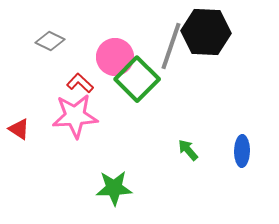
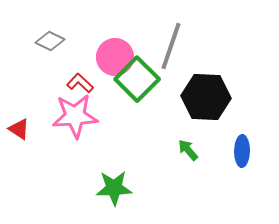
black hexagon: moved 65 px down
